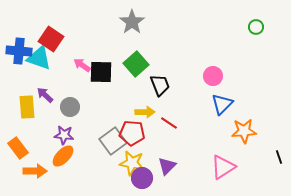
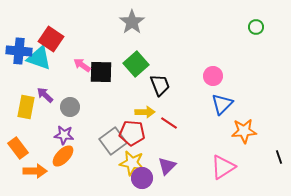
yellow rectangle: moved 1 px left; rotated 15 degrees clockwise
